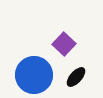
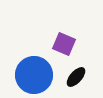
purple square: rotated 20 degrees counterclockwise
